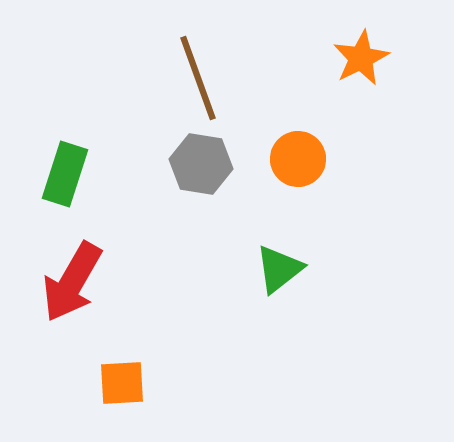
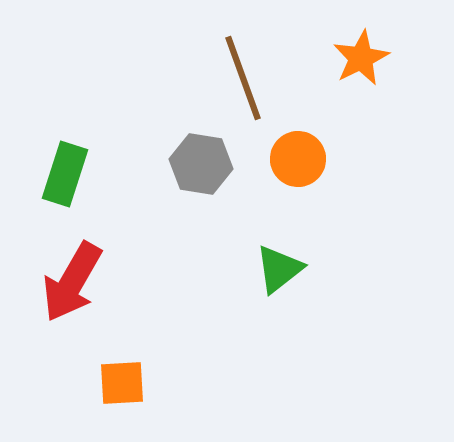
brown line: moved 45 px right
